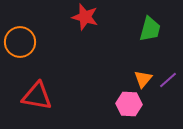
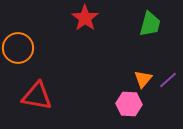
red star: moved 1 px down; rotated 20 degrees clockwise
green trapezoid: moved 5 px up
orange circle: moved 2 px left, 6 px down
